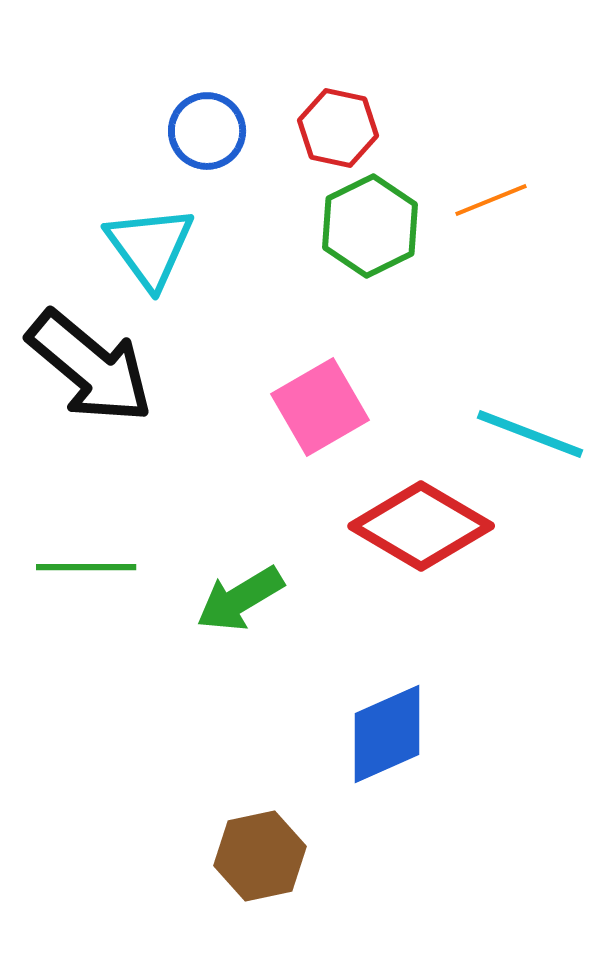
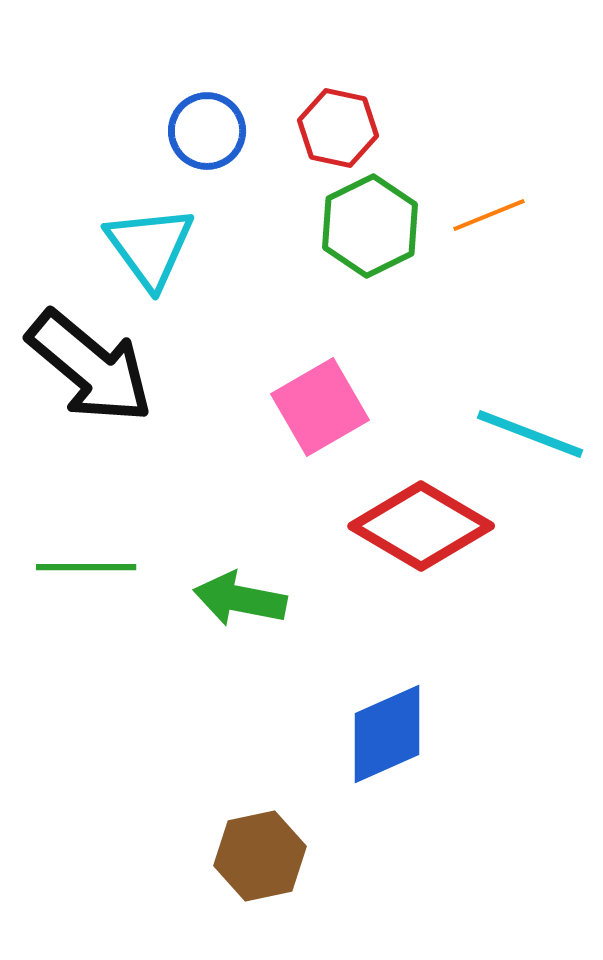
orange line: moved 2 px left, 15 px down
green arrow: rotated 42 degrees clockwise
